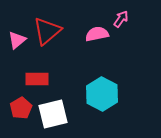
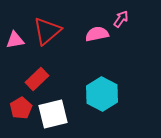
pink triangle: moved 2 px left; rotated 30 degrees clockwise
red rectangle: rotated 45 degrees counterclockwise
